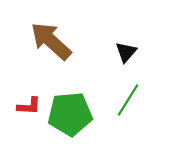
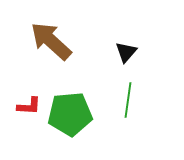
green line: rotated 24 degrees counterclockwise
